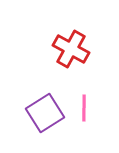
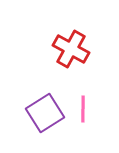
pink line: moved 1 px left, 1 px down
